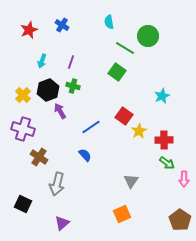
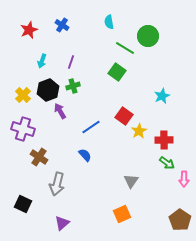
green cross: rotated 32 degrees counterclockwise
